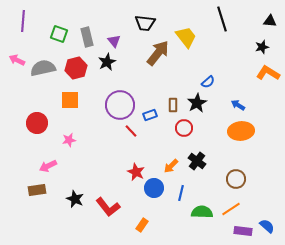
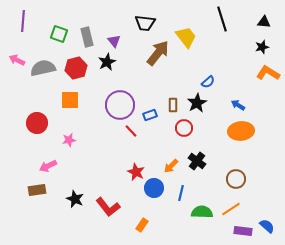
black triangle at (270, 21): moved 6 px left, 1 px down
